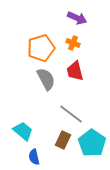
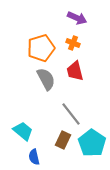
gray line: rotated 15 degrees clockwise
